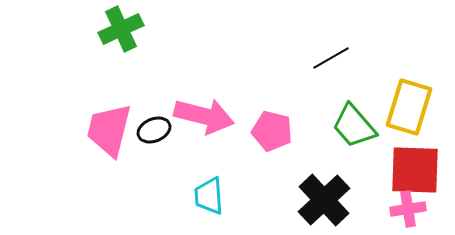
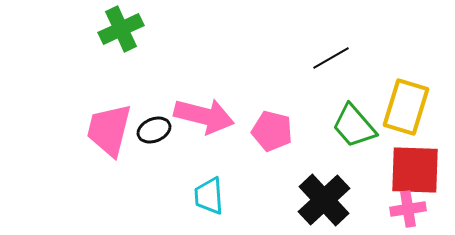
yellow rectangle: moved 3 px left
